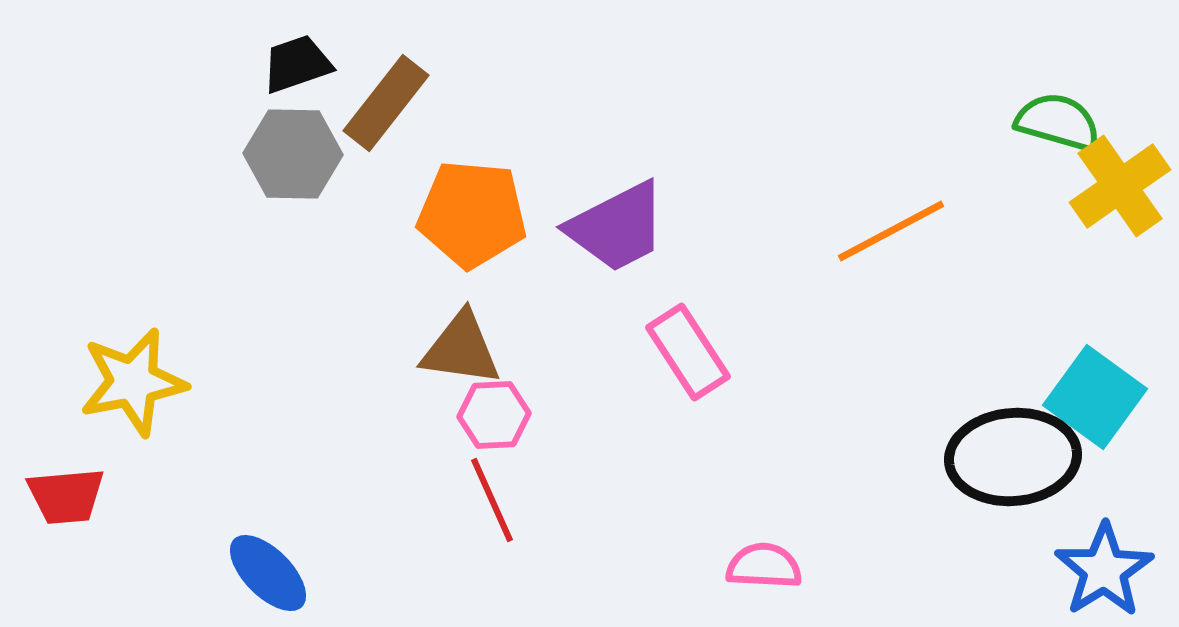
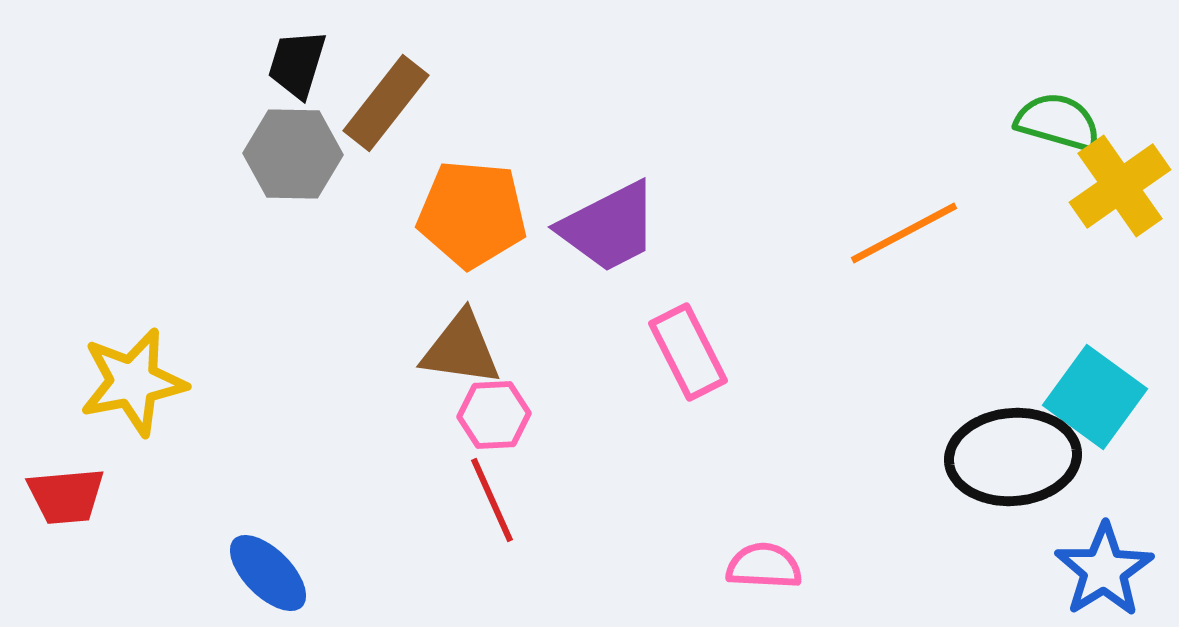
black trapezoid: rotated 54 degrees counterclockwise
purple trapezoid: moved 8 px left
orange line: moved 13 px right, 2 px down
pink rectangle: rotated 6 degrees clockwise
